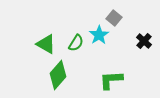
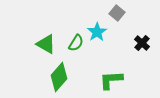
gray square: moved 3 px right, 5 px up
cyan star: moved 2 px left, 3 px up
black cross: moved 2 px left, 2 px down
green diamond: moved 1 px right, 2 px down
